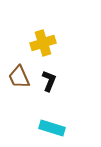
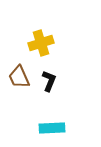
yellow cross: moved 2 px left
cyan rectangle: rotated 20 degrees counterclockwise
